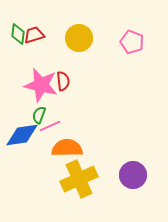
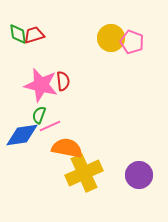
green diamond: rotated 15 degrees counterclockwise
yellow circle: moved 32 px right
orange semicircle: rotated 12 degrees clockwise
purple circle: moved 6 px right
yellow cross: moved 5 px right, 6 px up
